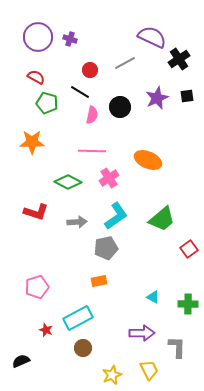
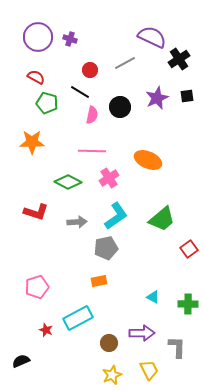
brown circle: moved 26 px right, 5 px up
